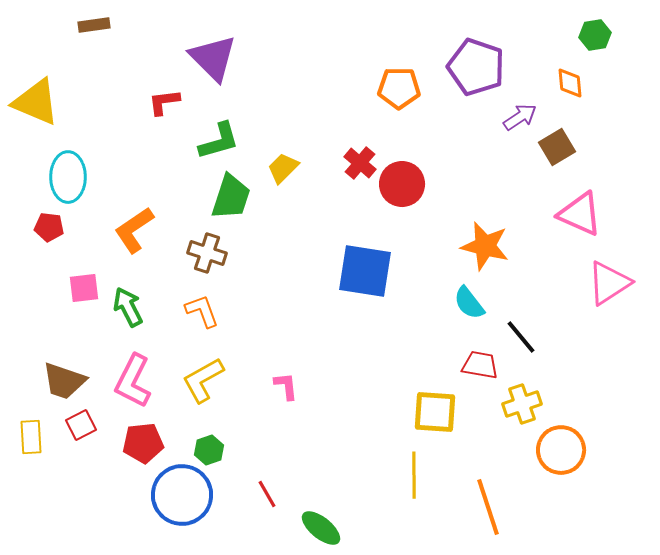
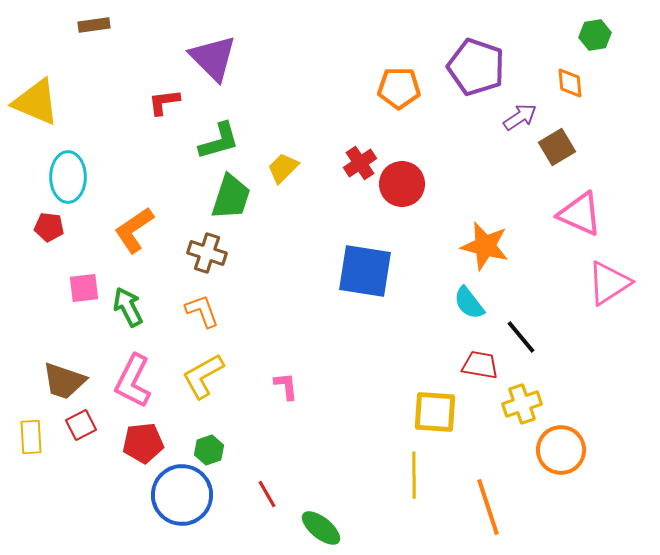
red cross at (360, 163): rotated 16 degrees clockwise
yellow L-shape at (203, 380): moved 4 px up
